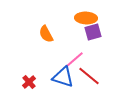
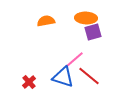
orange semicircle: moved 13 px up; rotated 108 degrees clockwise
